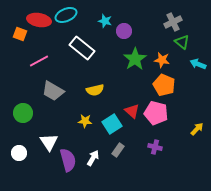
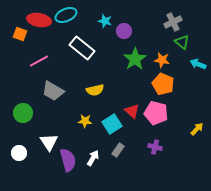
orange pentagon: moved 1 px left, 1 px up
